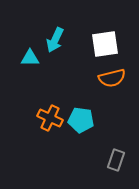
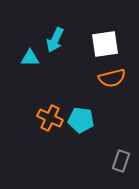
gray rectangle: moved 5 px right, 1 px down
